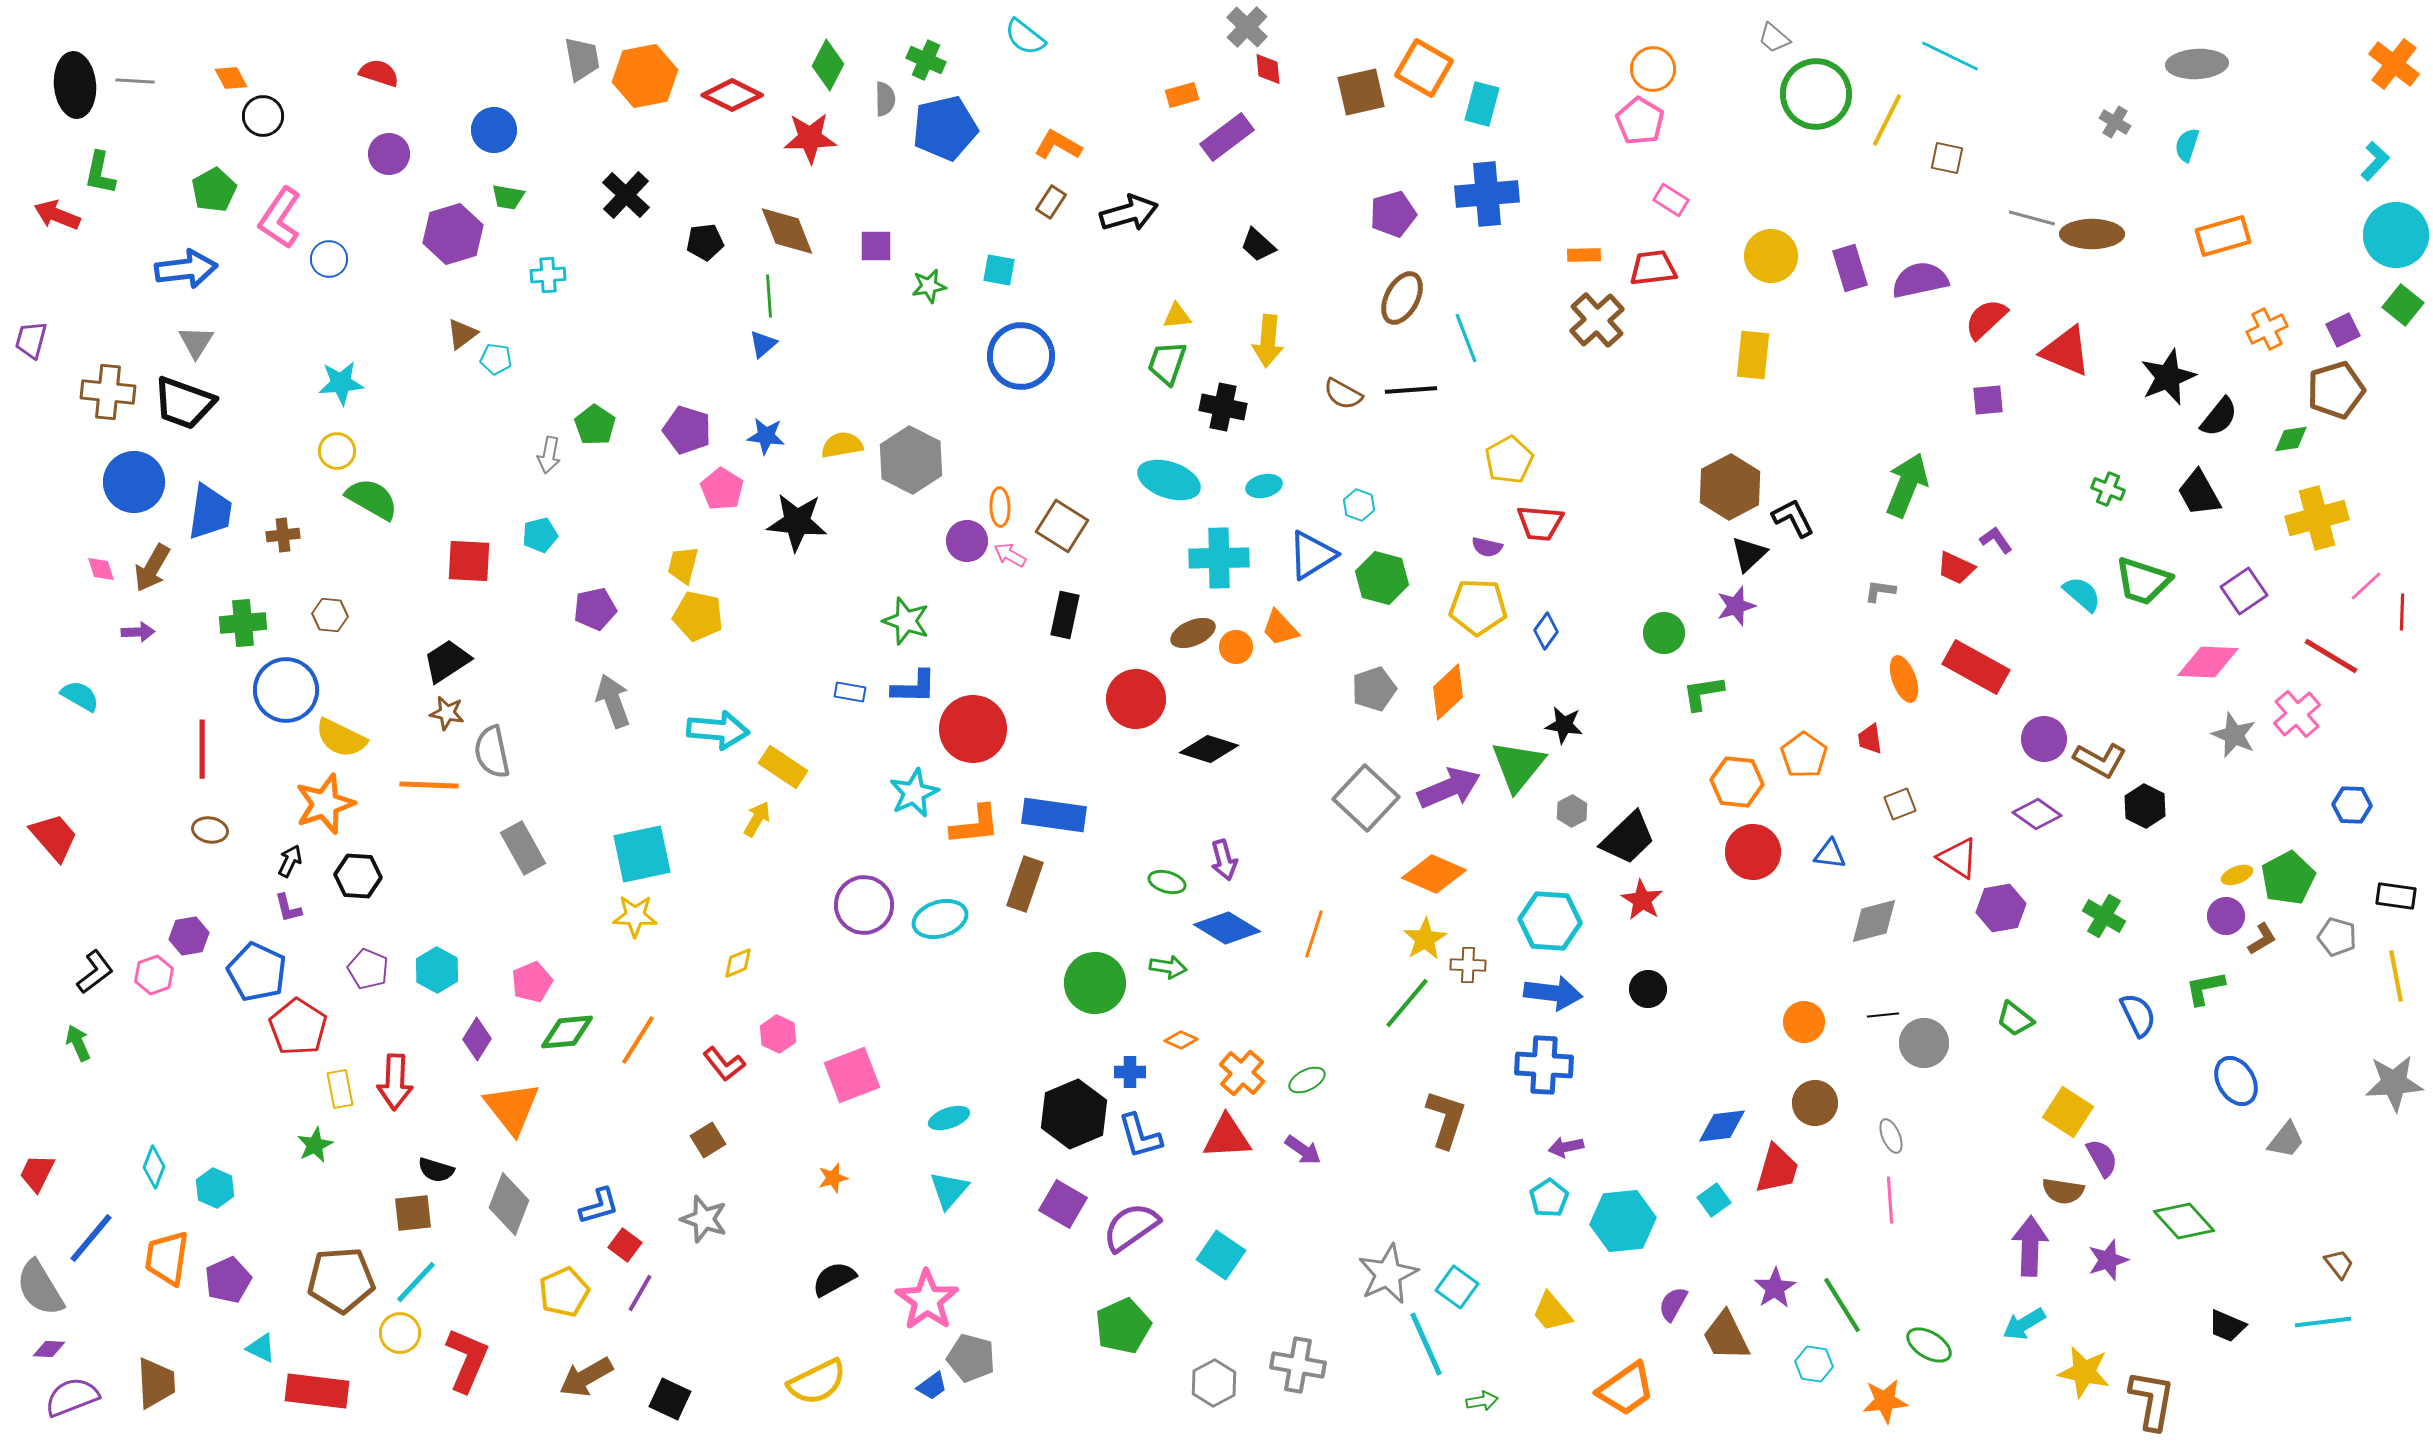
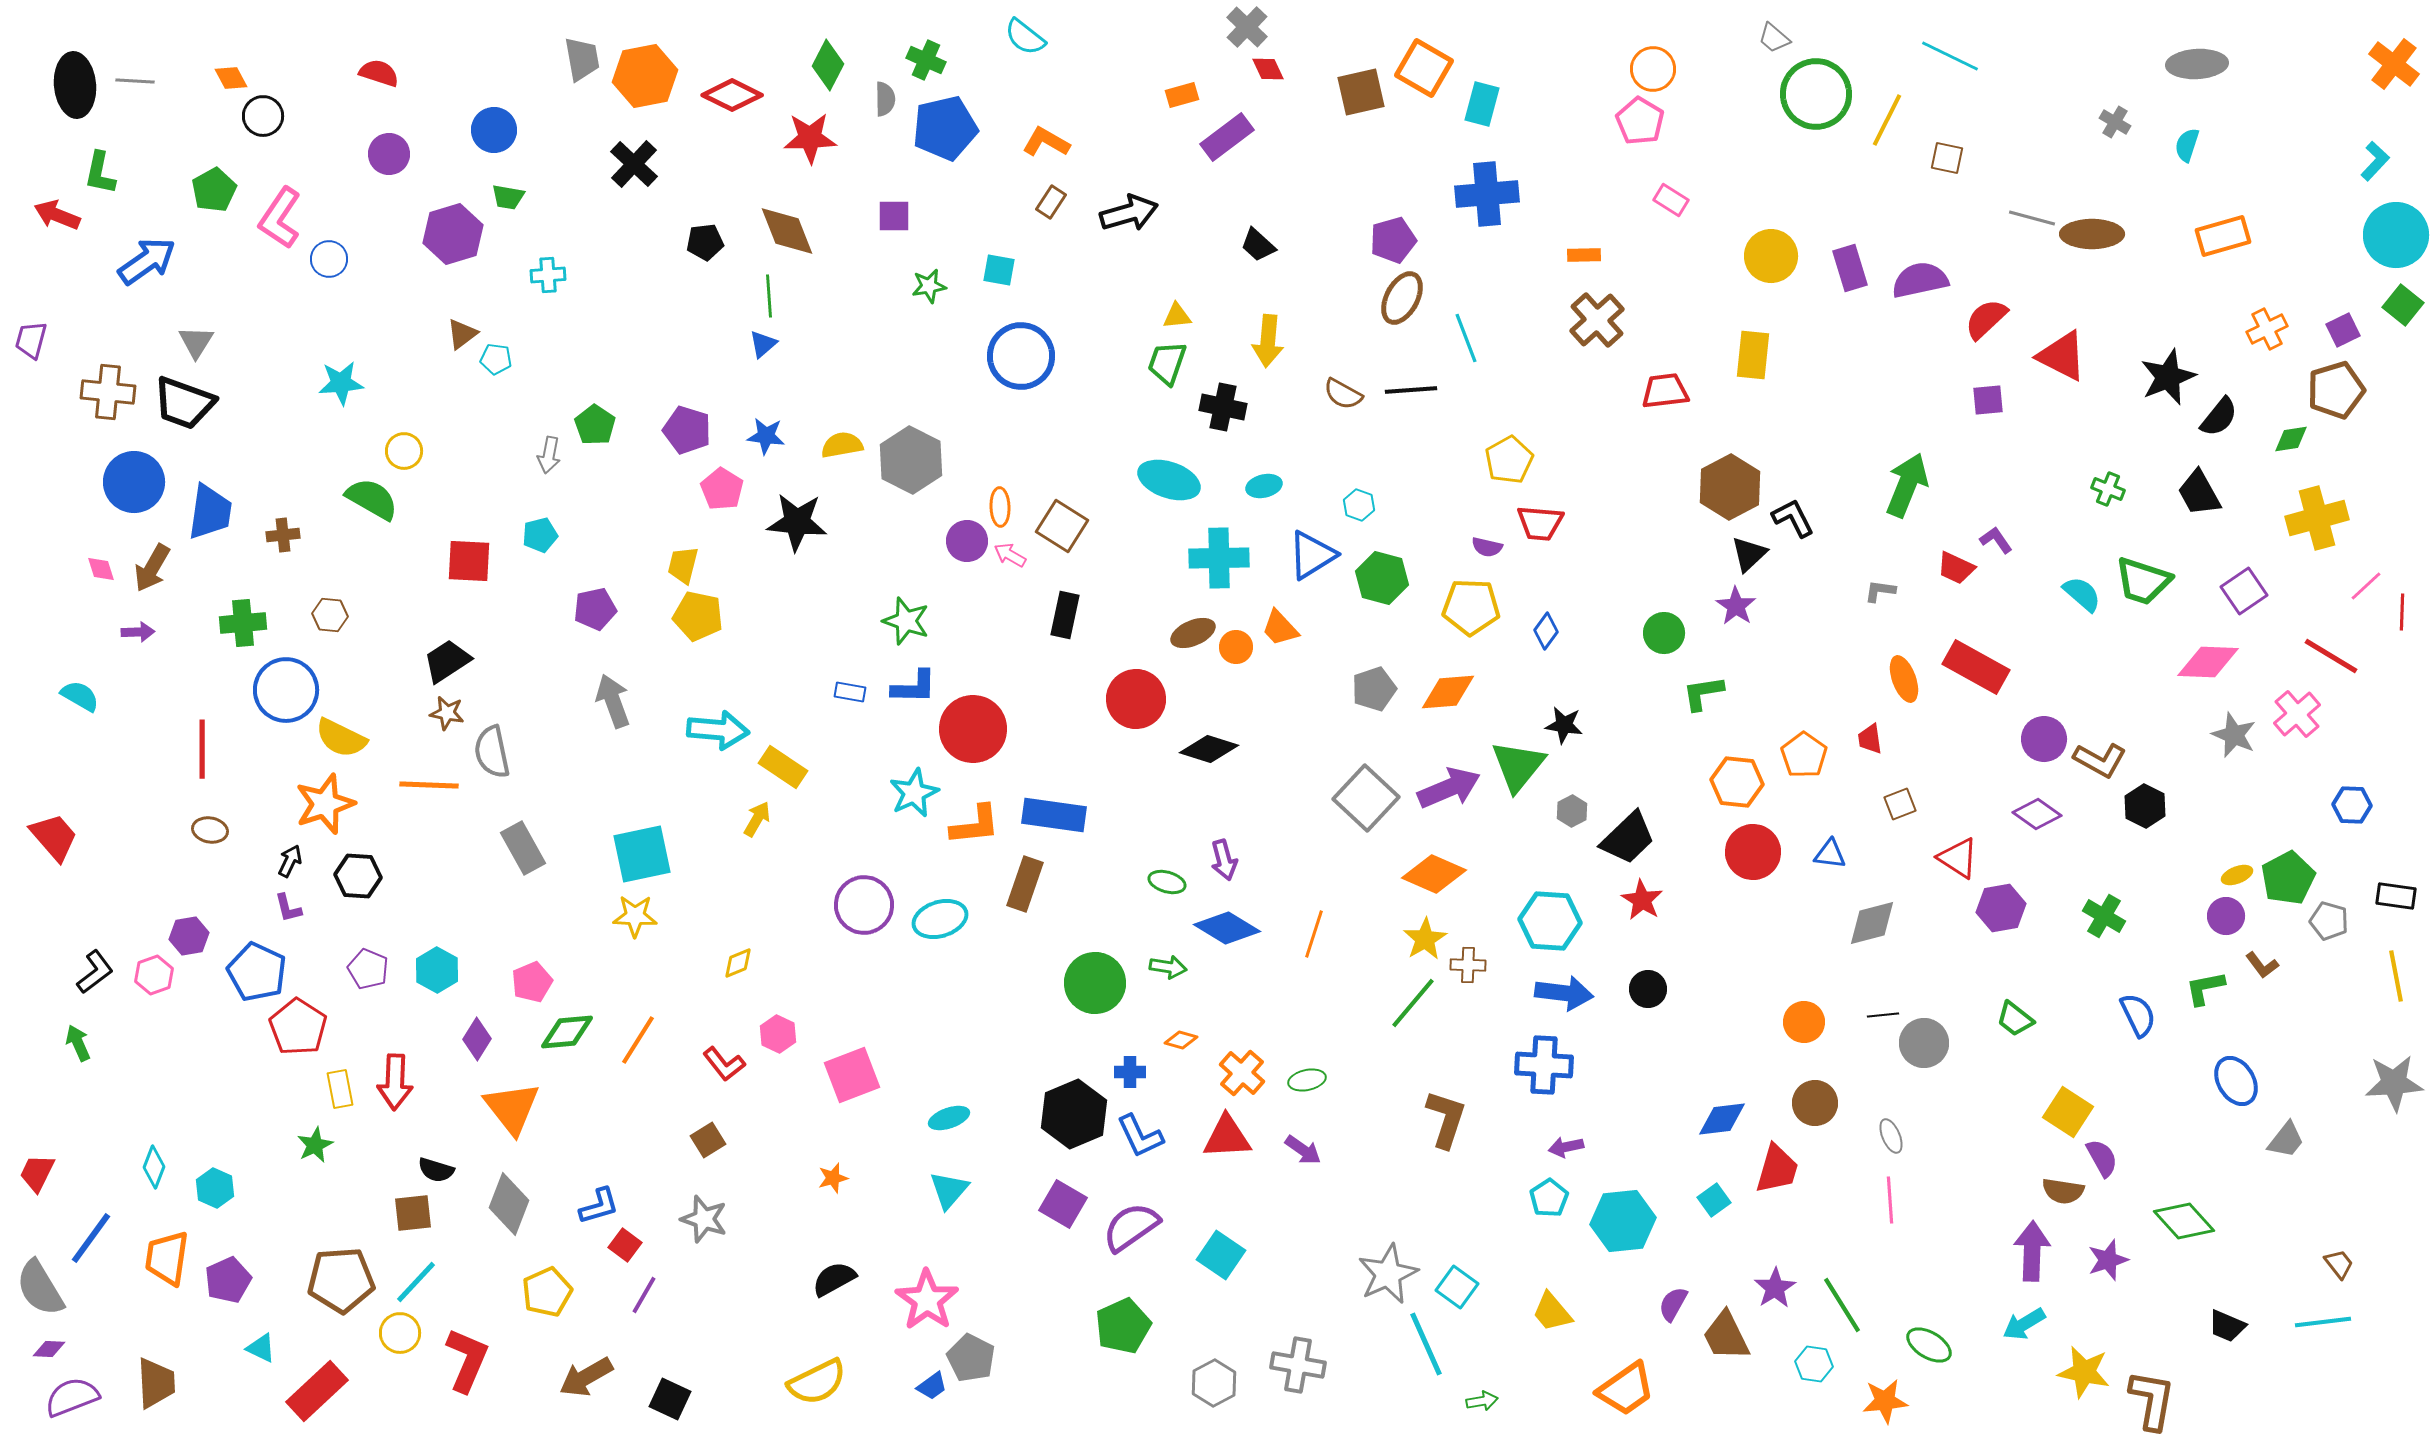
red diamond at (1268, 69): rotated 20 degrees counterclockwise
orange L-shape at (1058, 145): moved 12 px left, 3 px up
black cross at (626, 195): moved 8 px right, 31 px up
purple pentagon at (1393, 214): moved 26 px down
purple square at (876, 246): moved 18 px right, 30 px up
red trapezoid at (1653, 268): moved 12 px right, 123 px down
blue arrow at (186, 269): moved 39 px left, 8 px up; rotated 28 degrees counterclockwise
red triangle at (2066, 351): moved 4 px left, 5 px down; rotated 4 degrees clockwise
yellow circle at (337, 451): moved 67 px right
purple star at (1736, 606): rotated 21 degrees counterclockwise
yellow pentagon at (1478, 607): moved 7 px left
orange diamond at (1448, 692): rotated 38 degrees clockwise
gray diamond at (1874, 921): moved 2 px left, 2 px down
gray pentagon at (2337, 937): moved 8 px left, 16 px up
brown L-shape at (2262, 939): moved 26 px down; rotated 84 degrees clockwise
blue arrow at (1553, 993): moved 11 px right
green line at (1407, 1003): moved 6 px right
orange diamond at (1181, 1040): rotated 8 degrees counterclockwise
green ellipse at (1307, 1080): rotated 15 degrees clockwise
blue diamond at (1722, 1126): moved 7 px up
blue L-shape at (1140, 1136): rotated 9 degrees counterclockwise
blue line at (91, 1238): rotated 4 degrees counterclockwise
purple arrow at (2030, 1246): moved 2 px right, 5 px down
yellow pentagon at (564, 1292): moved 17 px left
purple line at (640, 1293): moved 4 px right, 2 px down
gray pentagon at (971, 1358): rotated 12 degrees clockwise
red rectangle at (317, 1391): rotated 50 degrees counterclockwise
